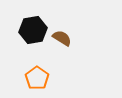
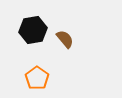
brown semicircle: moved 3 px right, 1 px down; rotated 18 degrees clockwise
